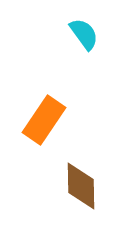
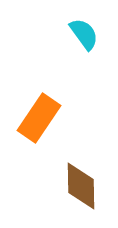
orange rectangle: moved 5 px left, 2 px up
